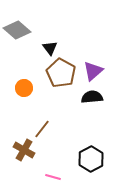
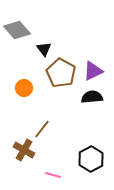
gray diamond: rotated 8 degrees clockwise
black triangle: moved 6 px left, 1 px down
purple triangle: rotated 15 degrees clockwise
pink line: moved 2 px up
